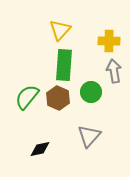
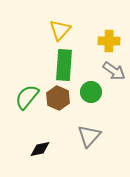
gray arrow: rotated 135 degrees clockwise
